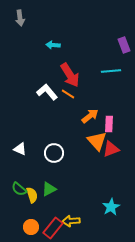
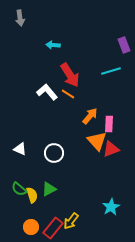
cyan line: rotated 12 degrees counterclockwise
orange arrow: rotated 12 degrees counterclockwise
yellow arrow: rotated 48 degrees counterclockwise
